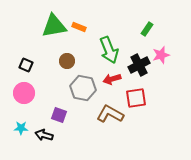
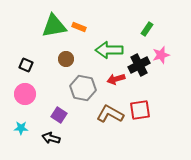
green arrow: rotated 112 degrees clockwise
brown circle: moved 1 px left, 2 px up
red arrow: moved 4 px right
pink circle: moved 1 px right, 1 px down
red square: moved 4 px right, 12 px down
purple square: rotated 14 degrees clockwise
black arrow: moved 7 px right, 3 px down
